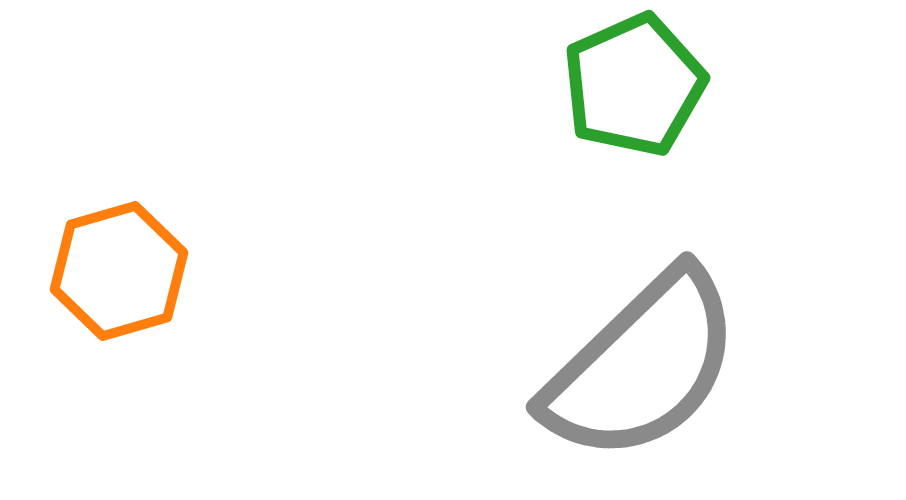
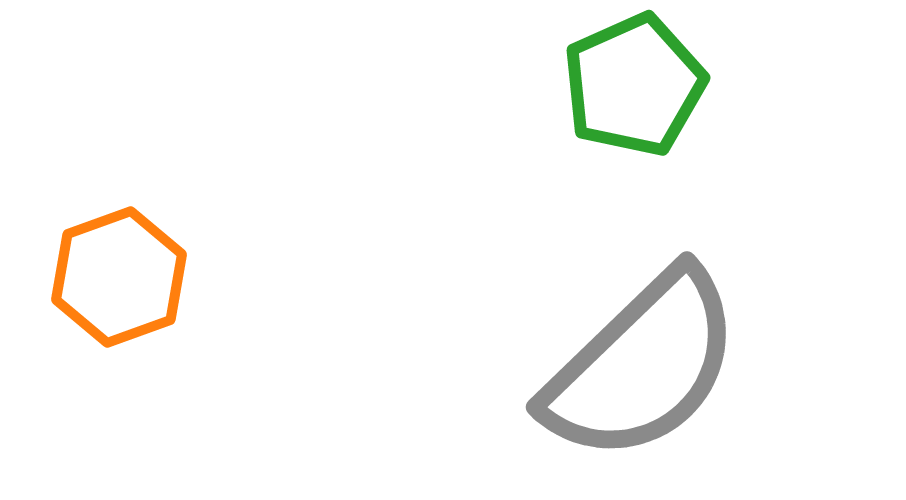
orange hexagon: moved 6 px down; rotated 4 degrees counterclockwise
